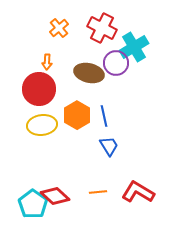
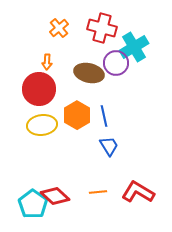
red cross: rotated 12 degrees counterclockwise
